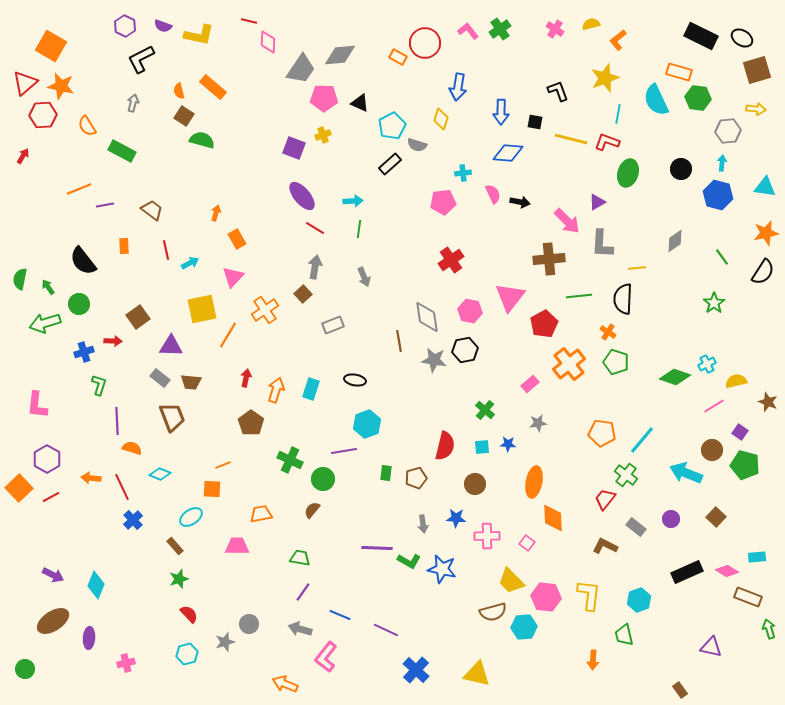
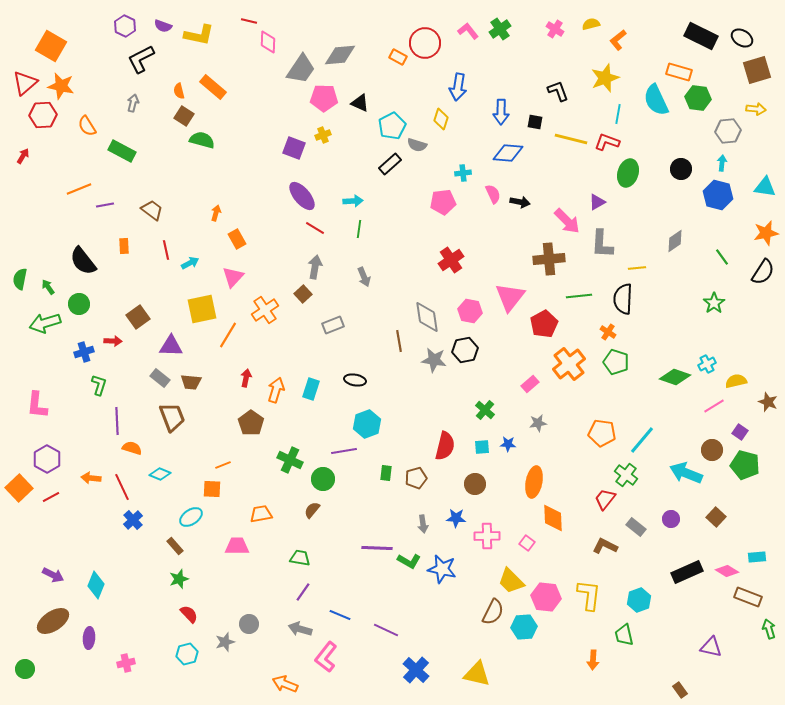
brown semicircle at (493, 612): rotated 48 degrees counterclockwise
